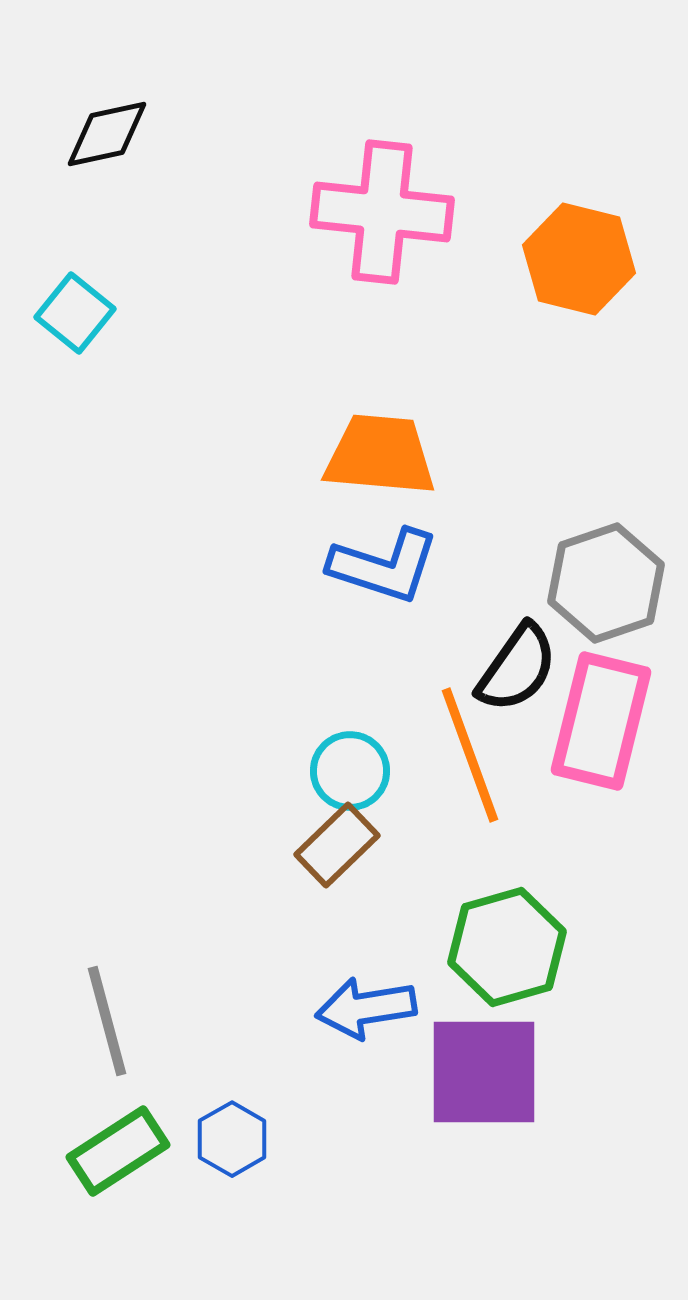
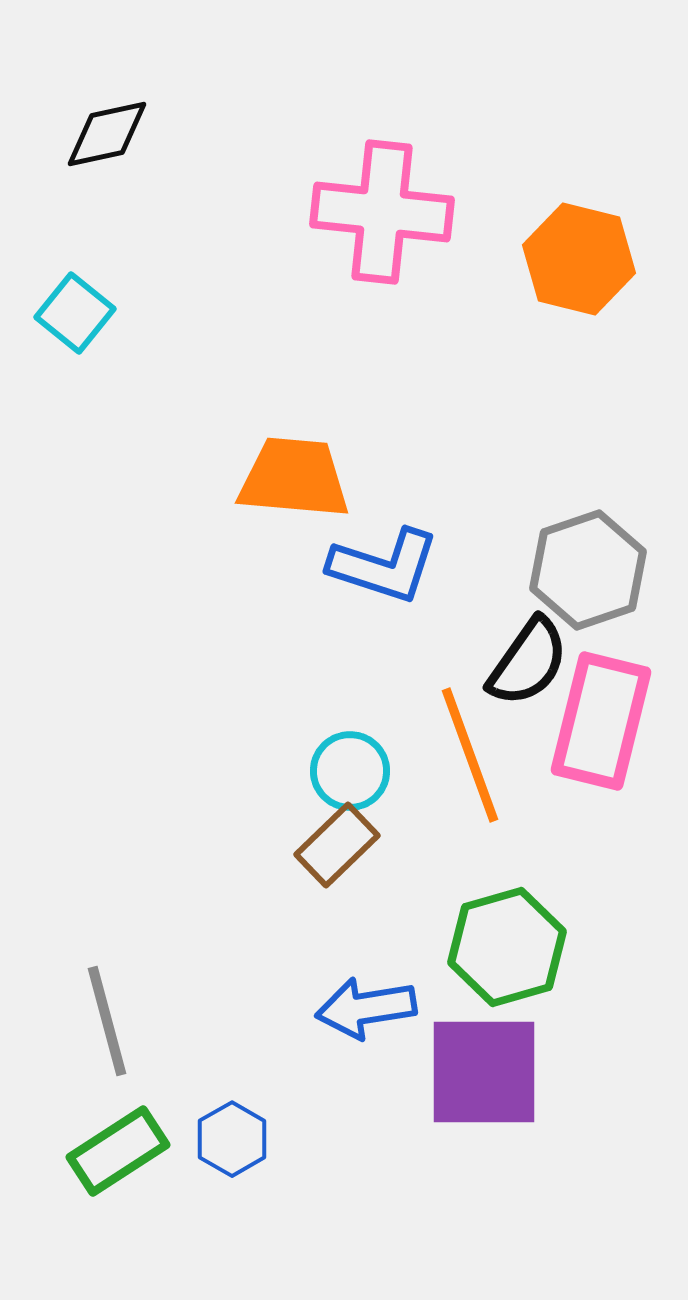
orange trapezoid: moved 86 px left, 23 px down
gray hexagon: moved 18 px left, 13 px up
black semicircle: moved 11 px right, 6 px up
